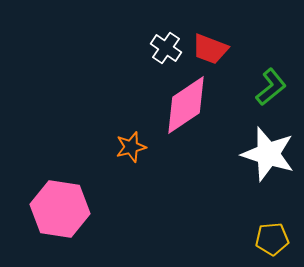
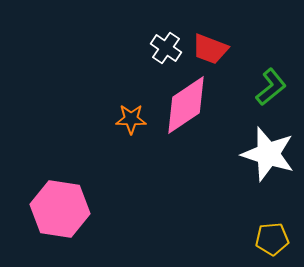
orange star: moved 28 px up; rotated 16 degrees clockwise
